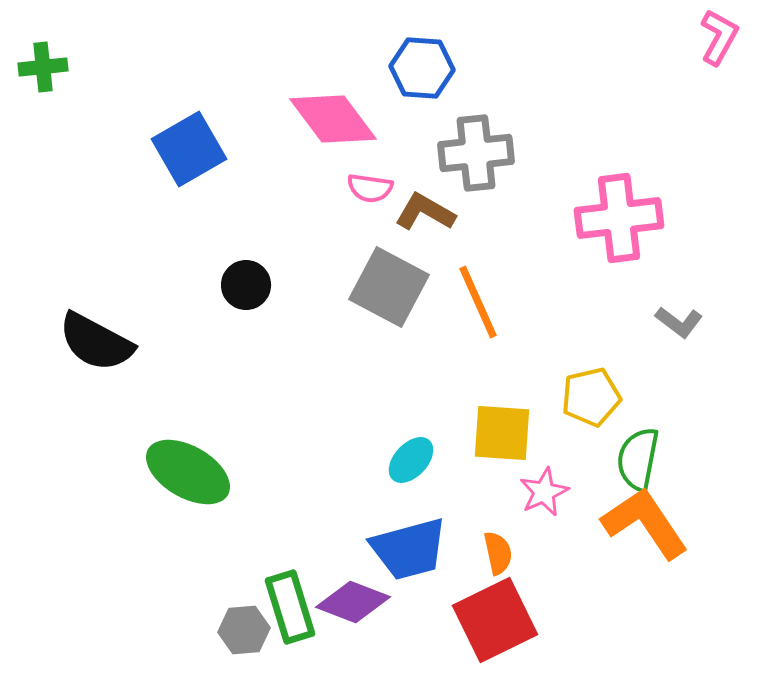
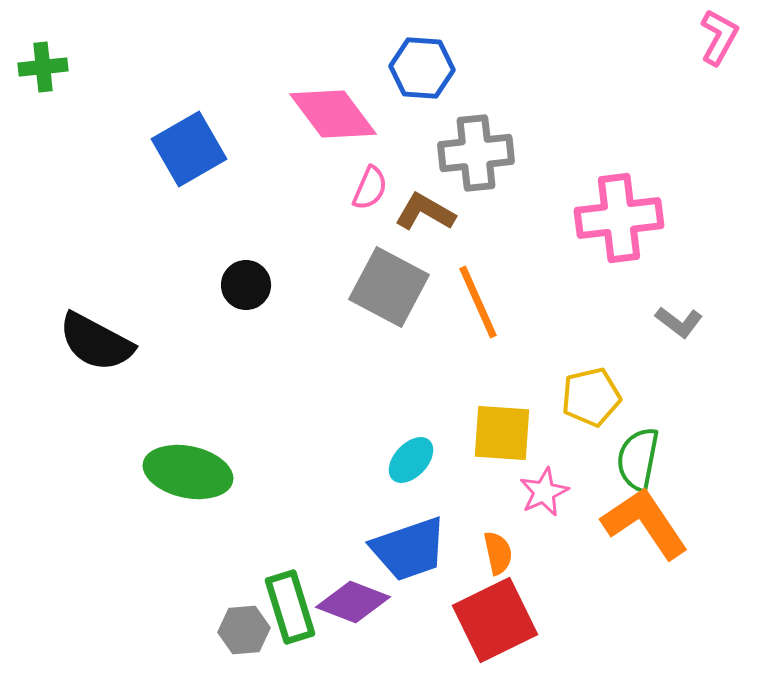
pink diamond: moved 5 px up
pink semicircle: rotated 75 degrees counterclockwise
green ellipse: rotated 18 degrees counterclockwise
blue trapezoid: rotated 4 degrees counterclockwise
